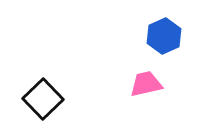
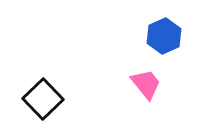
pink trapezoid: rotated 64 degrees clockwise
